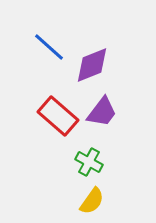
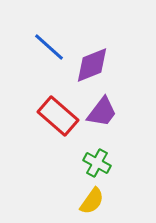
green cross: moved 8 px right, 1 px down
